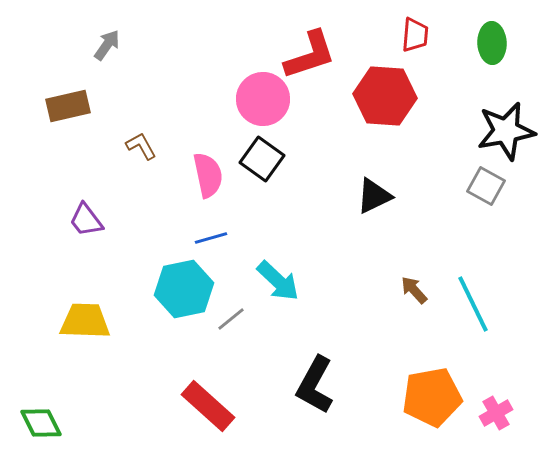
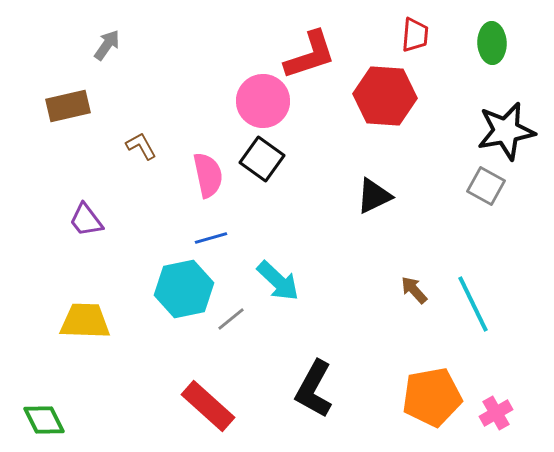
pink circle: moved 2 px down
black L-shape: moved 1 px left, 4 px down
green diamond: moved 3 px right, 3 px up
